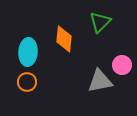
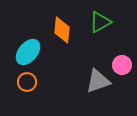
green triangle: rotated 15 degrees clockwise
orange diamond: moved 2 px left, 9 px up
cyan ellipse: rotated 36 degrees clockwise
gray triangle: moved 2 px left; rotated 8 degrees counterclockwise
